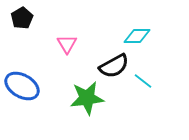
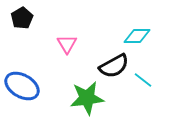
cyan line: moved 1 px up
